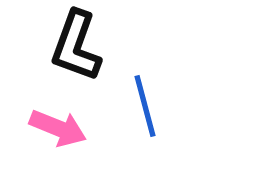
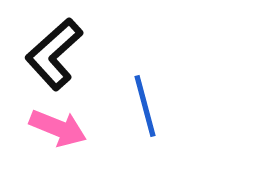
black L-shape: moved 22 px left, 8 px down; rotated 28 degrees clockwise
